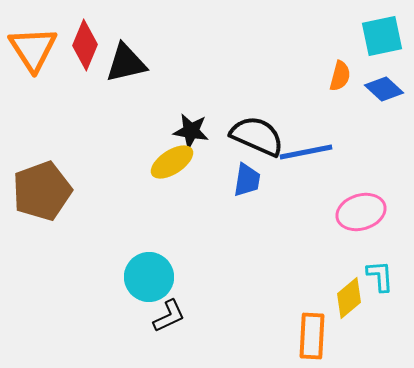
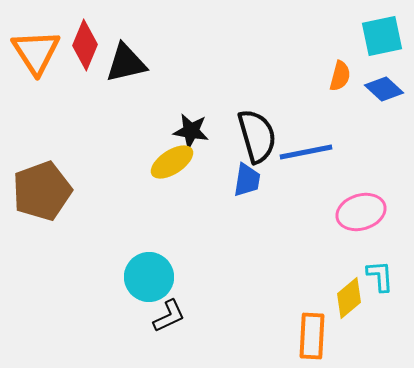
orange triangle: moved 3 px right, 3 px down
black semicircle: rotated 50 degrees clockwise
